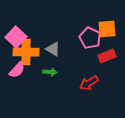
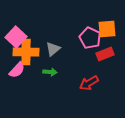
gray triangle: rotated 49 degrees clockwise
red rectangle: moved 2 px left, 2 px up
